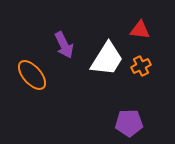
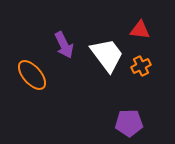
white trapezoid: moved 4 px up; rotated 69 degrees counterclockwise
